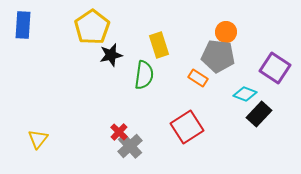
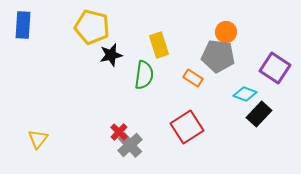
yellow pentagon: rotated 24 degrees counterclockwise
orange rectangle: moved 5 px left
gray cross: moved 1 px up
